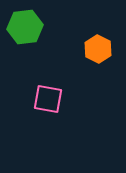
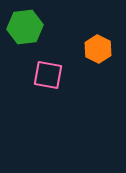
pink square: moved 24 px up
